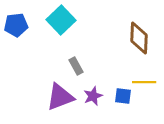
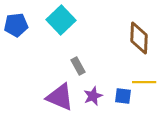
gray rectangle: moved 2 px right
purple triangle: rotated 44 degrees clockwise
